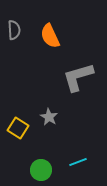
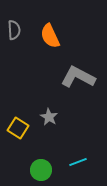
gray L-shape: rotated 44 degrees clockwise
